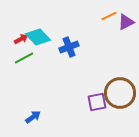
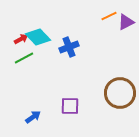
purple square: moved 27 px left, 4 px down; rotated 12 degrees clockwise
